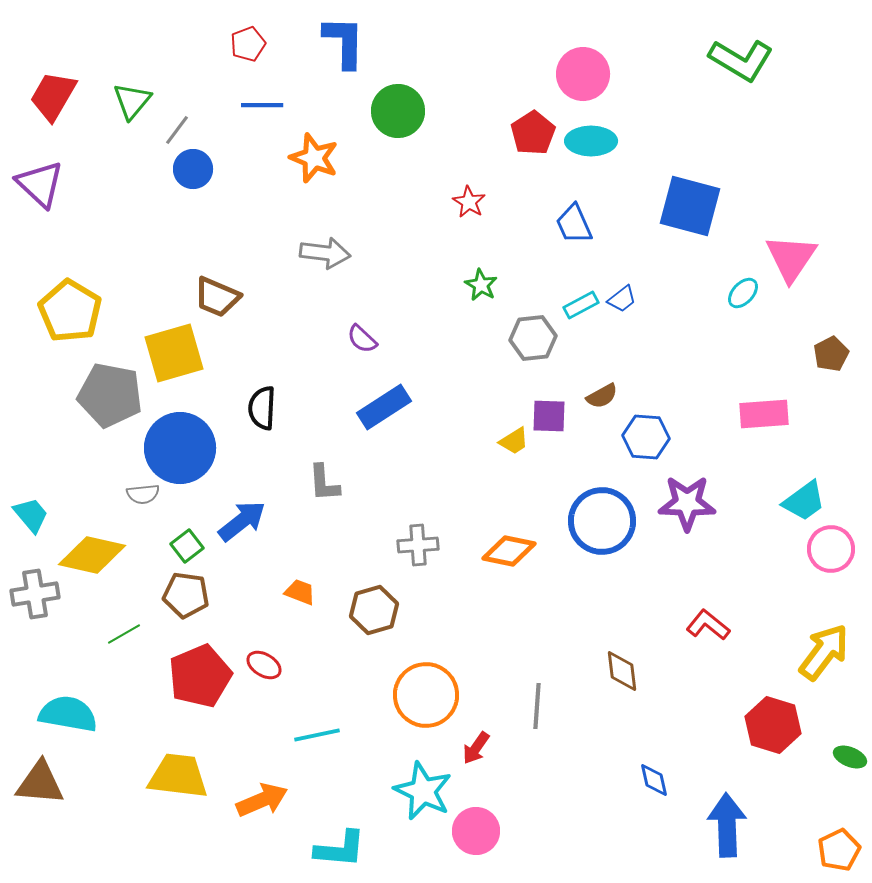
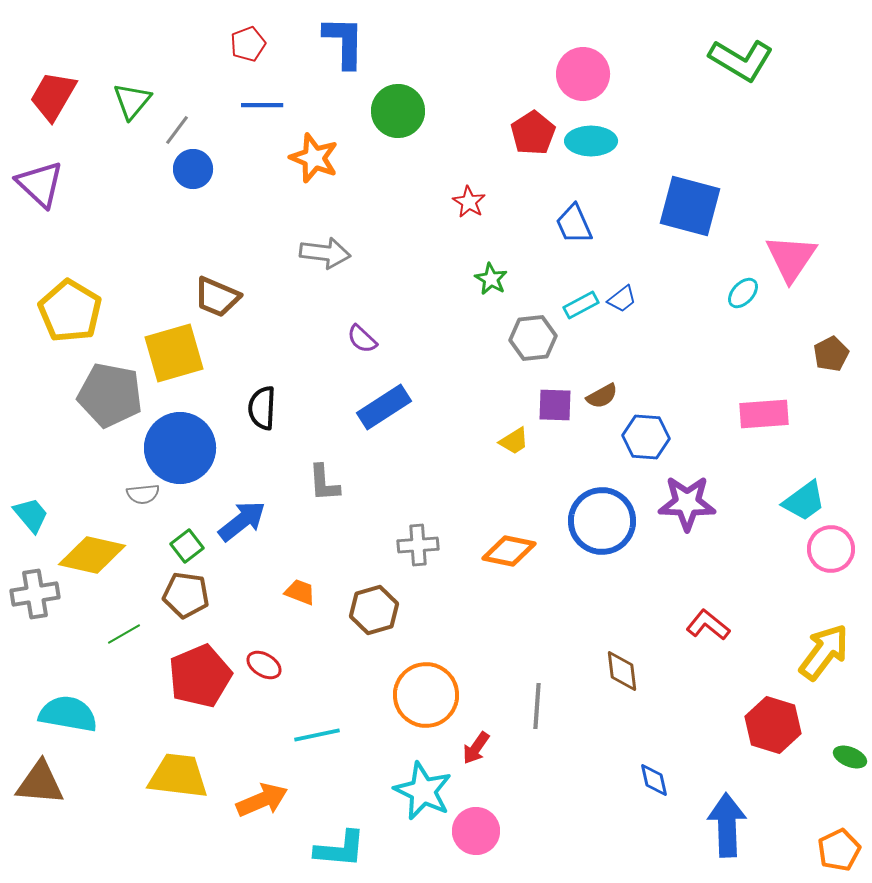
green star at (481, 285): moved 10 px right, 6 px up
purple square at (549, 416): moved 6 px right, 11 px up
